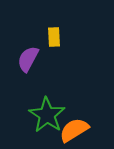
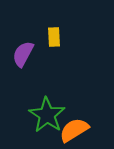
purple semicircle: moved 5 px left, 5 px up
